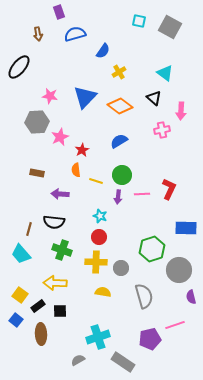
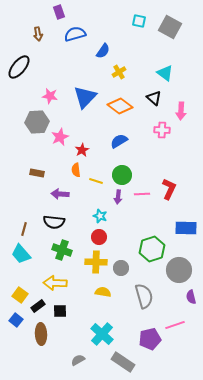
pink cross at (162, 130): rotated 14 degrees clockwise
brown line at (29, 229): moved 5 px left
cyan cross at (98, 337): moved 4 px right, 3 px up; rotated 30 degrees counterclockwise
